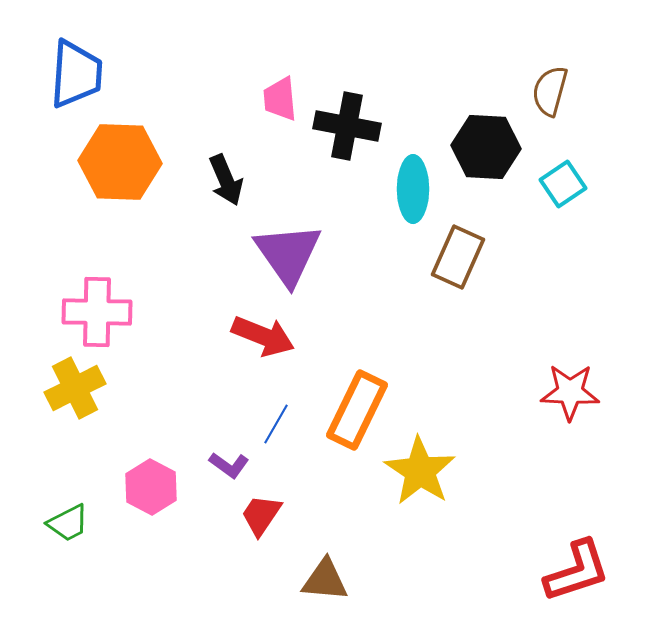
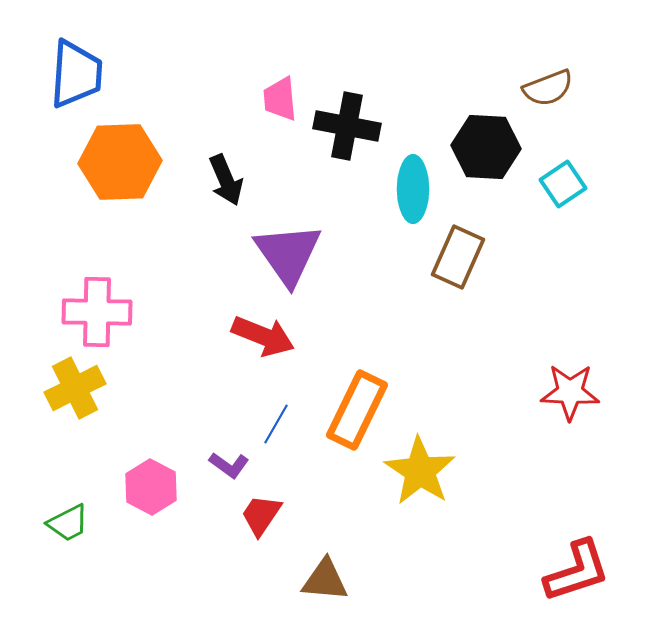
brown semicircle: moved 2 px left, 3 px up; rotated 126 degrees counterclockwise
orange hexagon: rotated 4 degrees counterclockwise
